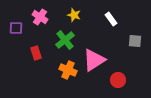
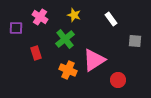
green cross: moved 1 px up
